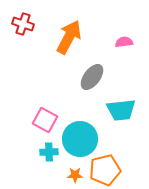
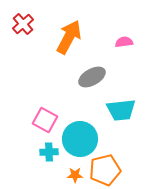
red cross: rotated 30 degrees clockwise
gray ellipse: rotated 24 degrees clockwise
